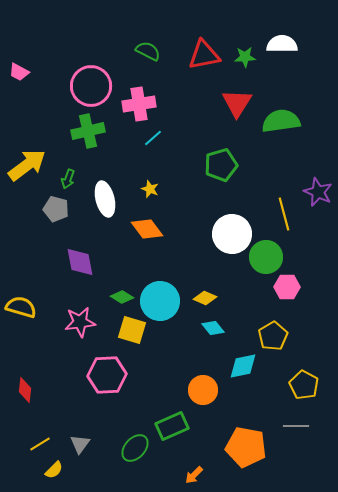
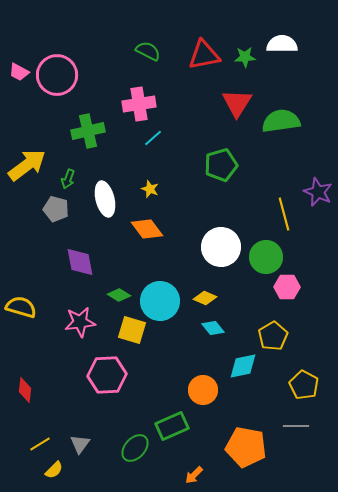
pink circle at (91, 86): moved 34 px left, 11 px up
white circle at (232, 234): moved 11 px left, 13 px down
green diamond at (122, 297): moved 3 px left, 2 px up
